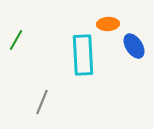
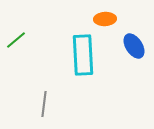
orange ellipse: moved 3 px left, 5 px up
green line: rotated 20 degrees clockwise
gray line: moved 2 px right, 2 px down; rotated 15 degrees counterclockwise
